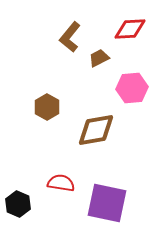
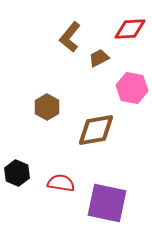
pink hexagon: rotated 16 degrees clockwise
black hexagon: moved 1 px left, 31 px up
